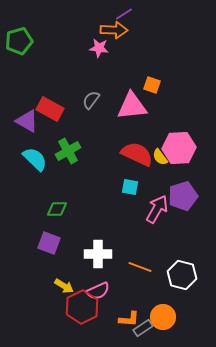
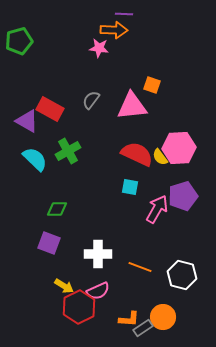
purple line: rotated 36 degrees clockwise
red hexagon: moved 3 px left
